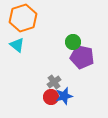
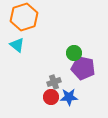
orange hexagon: moved 1 px right, 1 px up
green circle: moved 1 px right, 11 px down
purple pentagon: moved 1 px right, 11 px down
gray cross: rotated 16 degrees clockwise
blue star: moved 5 px right, 1 px down; rotated 12 degrees clockwise
